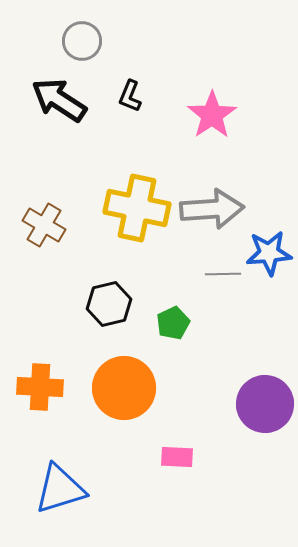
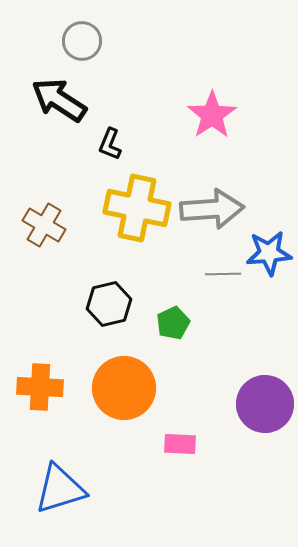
black L-shape: moved 20 px left, 48 px down
pink rectangle: moved 3 px right, 13 px up
